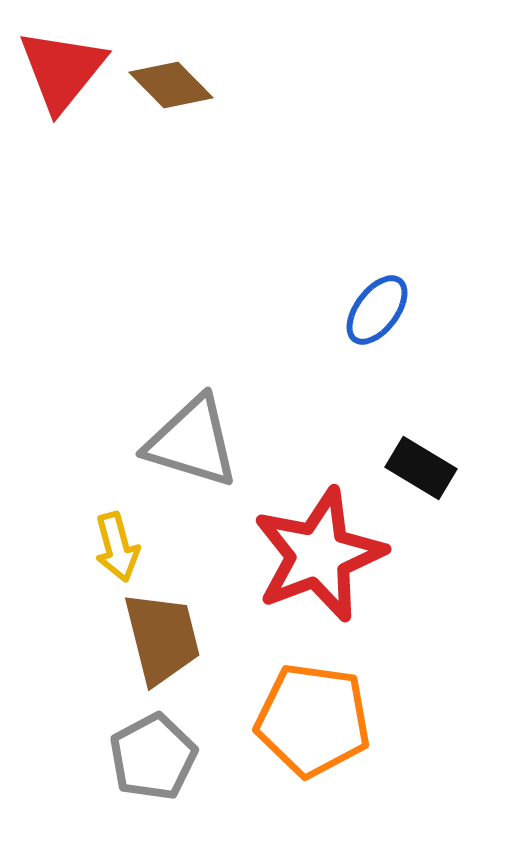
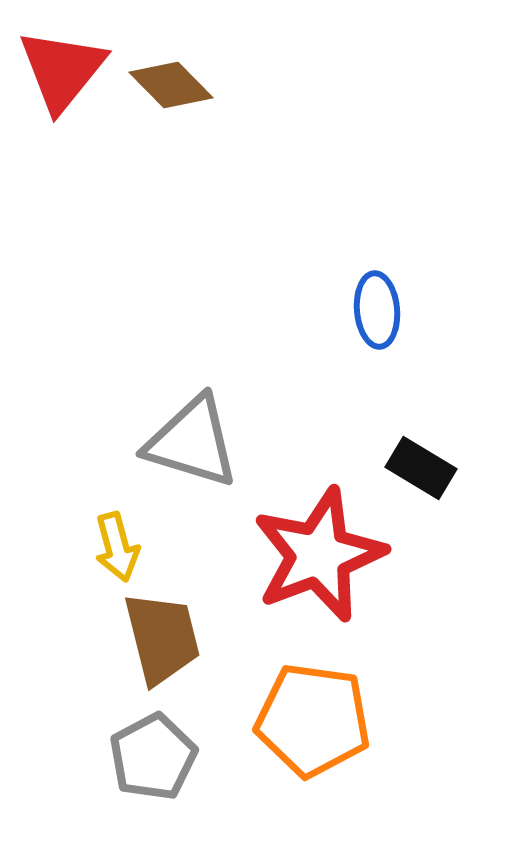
blue ellipse: rotated 42 degrees counterclockwise
